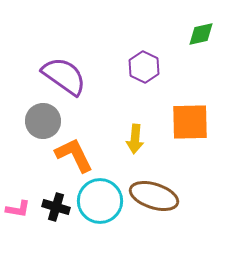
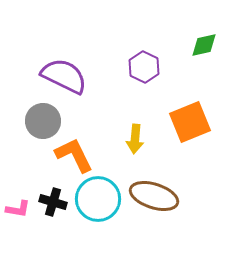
green diamond: moved 3 px right, 11 px down
purple semicircle: rotated 9 degrees counterclockwise
orange square: rotated 21 degrees counterclockwise
cyan circle: moved 2 px left, 2 px up
black cross: moved 3 px left, 5 px up
